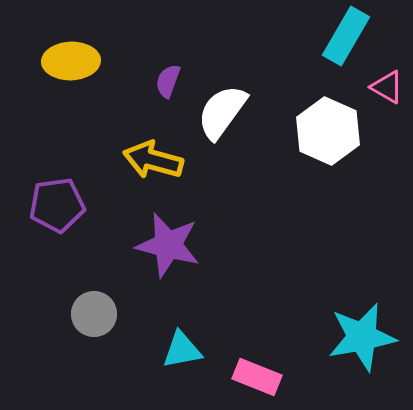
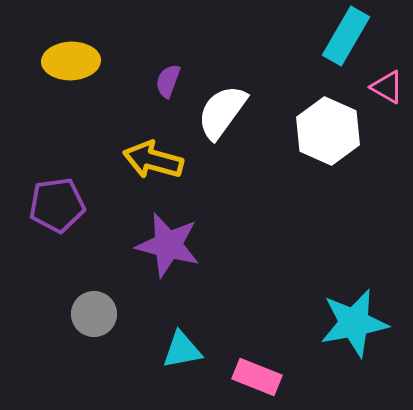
cyan star: moved 8 px left, 14 px up
